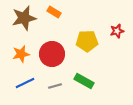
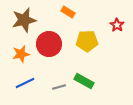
orange rectangle: moved 14 px right
brown star: moved 2 px down
red star: moved 6 px up; rotated 24 degrees counterclockwise
red circle: moved 3 px left, 10 px up
gray line: moved 4 px right, 1 px down
